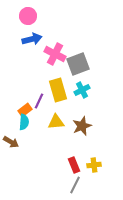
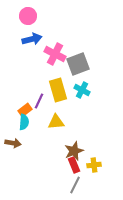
cyan cross: rotated 35 degrees counterclockwise
brown star: moved 8 px left, 25 px down
brown arrow: moved 2 px right, 1 px down; rotated 21 degrees counterclockwise
